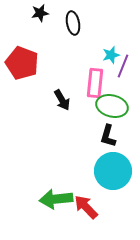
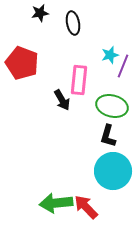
cyan star: moved 1 px left
pink rectangle: moved 16 px left, 3 px up
green arrow: moved 4 px down
